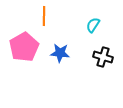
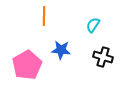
pink pentagon: moved 3 px right, 18 px down
blue star: moved 1 px right, 3 px up
